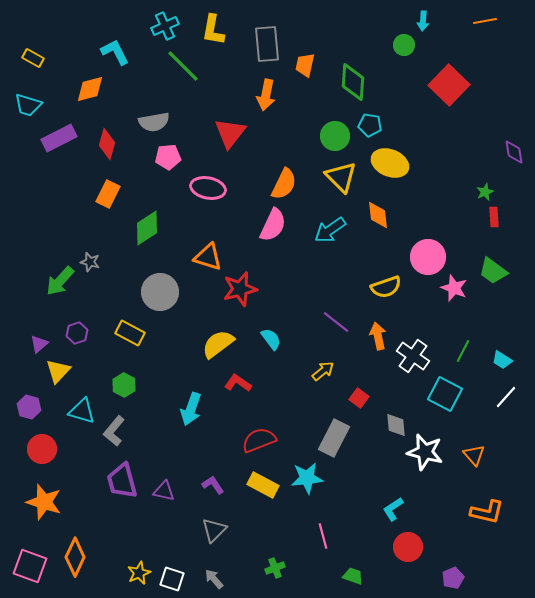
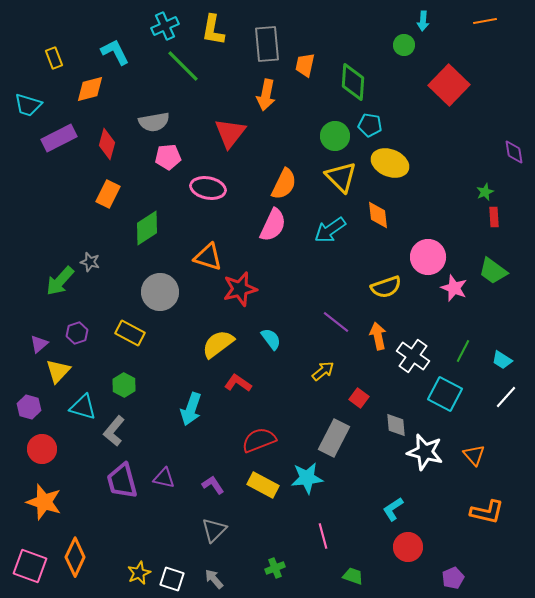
yellow rectangle at (33, 58): moved 21 px right; rotated 40 degrees clockwise
cyan triangle at (82, 411): moved 1 px right, 4 px up
purple triangle at (164, 491): moved 13 px up
